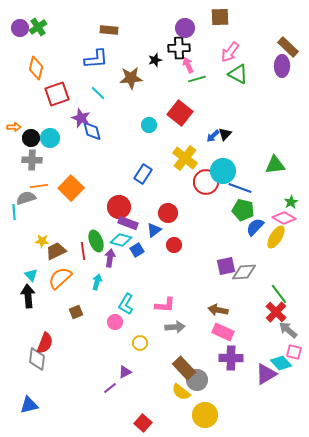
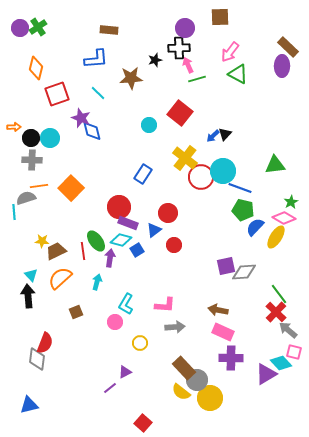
red circle at (206, 182): moved 5 px left, 5 px up
green ellipse at (96, 241): rotated 15 degrees counterclockwise
yellow circle at (205, 415): moved 5 px right, 17 px up
